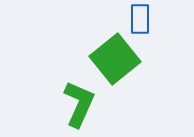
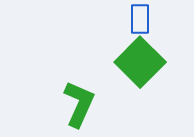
green square: moved 25 px right, 3 px down; rotated 6 degrees counterclockwise
